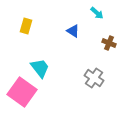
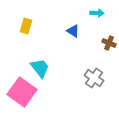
cyan arrow: rotated 40 degrees counterclockwise
